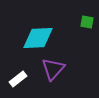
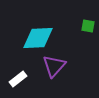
green square: moved 1 px right, 4 px down
purple triangle: moved 1 px right, 3 px up
